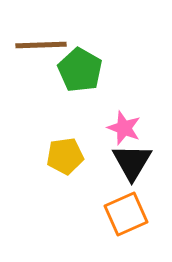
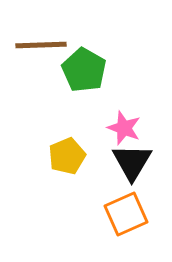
green pentagon: moved 4 px right
yellow pentagon: moved 2 px right; rotated 15 degrees counterclockwise
